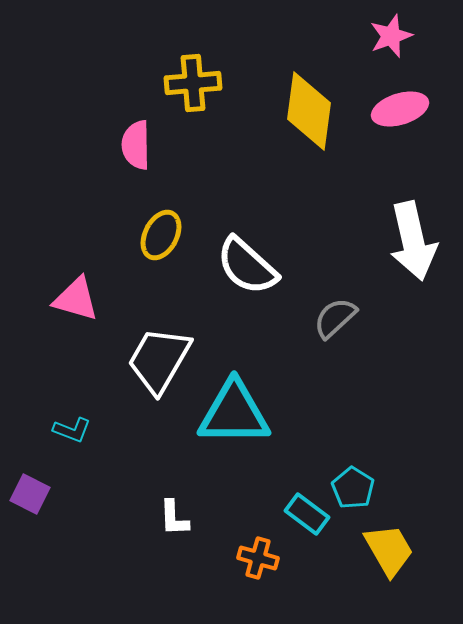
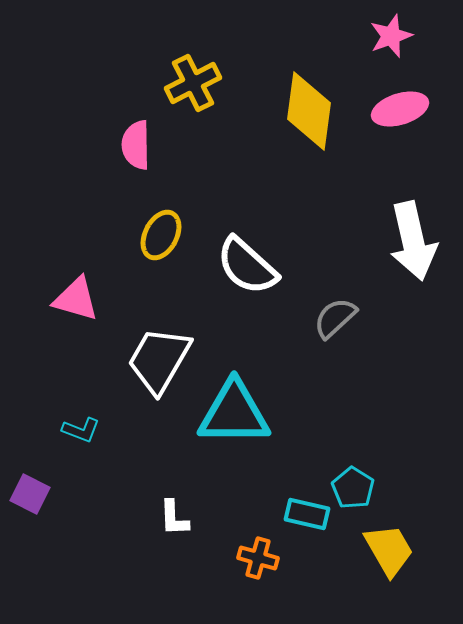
yellow cross: rotated 22 degrees counterclockwise
cyan L-shape: moved 9 px right
cyan rectangle: rotated 24 degrees counterclockwise
